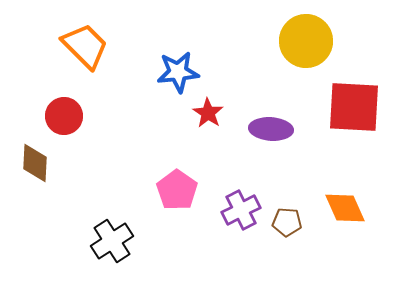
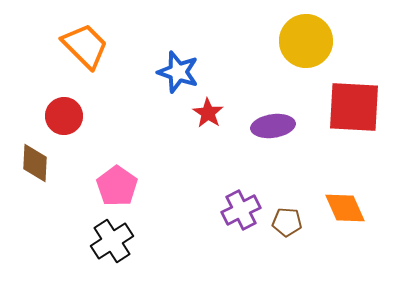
blue star: rotated 24 degrees clockwise
purple ellipse: moved 2 px right, 3 px up; rotated 12 degrees counterclockwise
pink pentagon: moved 60 px left, 4 px up
